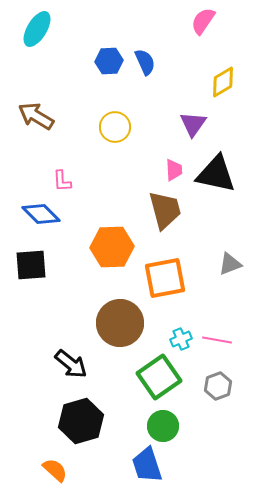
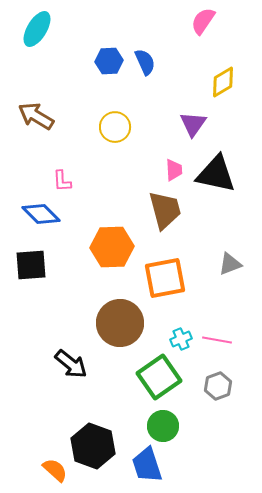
black hexagon: moved 12 px right, 25 px down; rotated 24 degrees counterclockwise
